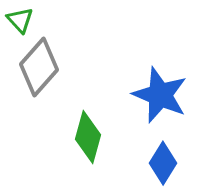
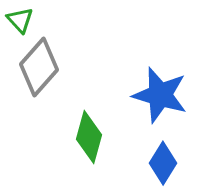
blue star: rotated 6 degrees counterclockwise
green diamond: moved 1 px right
